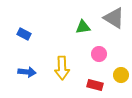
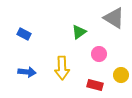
green triangle: moved 4 px left, 5 px down; rotated 28 degrees counterclockwise
